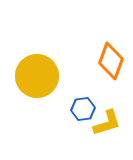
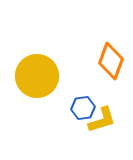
blue hexagon: moved 1 px up
yellow L-shape: moved 5 px left, 3 px up
